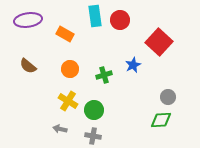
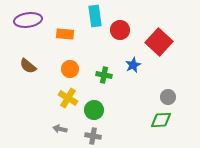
red circle: moved 10 px down
orange rectangle: rotated 24 degrees counterclockwise
green cross: rotated 28 degrees clockwise
yellow cross: moved 3 px up
